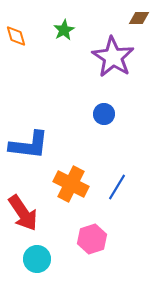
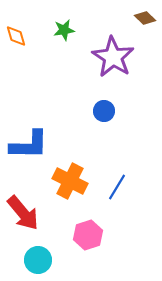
brown diamond: moved 6 px right; rotated 45 degrees clockwise
green star: rotated 20 degrees clockwise
blue circle: moved 3 px up
blue L-shape: rotated 6 degrees counterclockwise
orange cross: moved 1 px left, 3 px up
red arrow: rotated 6 degrees counterclockwise
pink hexagon: moved 4 px left, 4 px up
cyan circle: moved 1 px right, 1 px down
